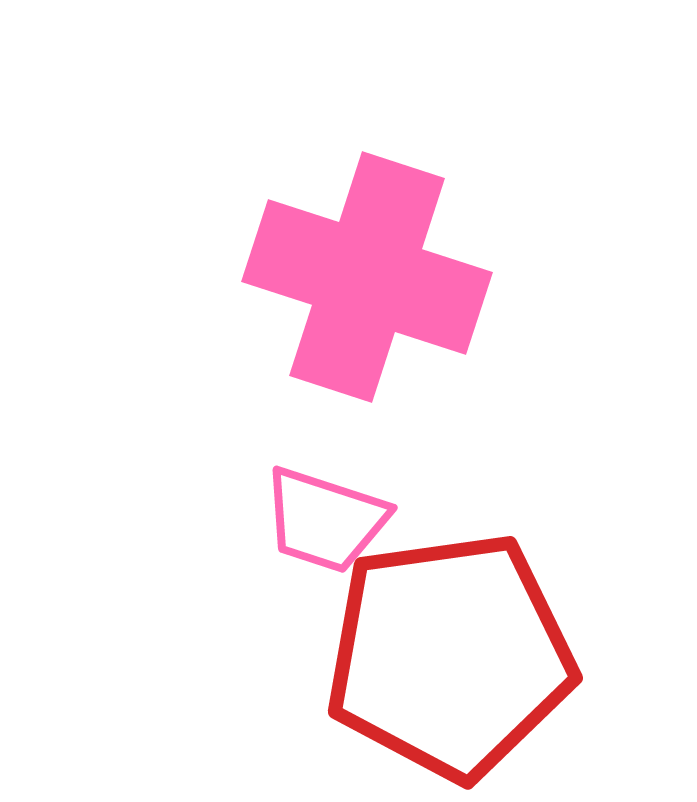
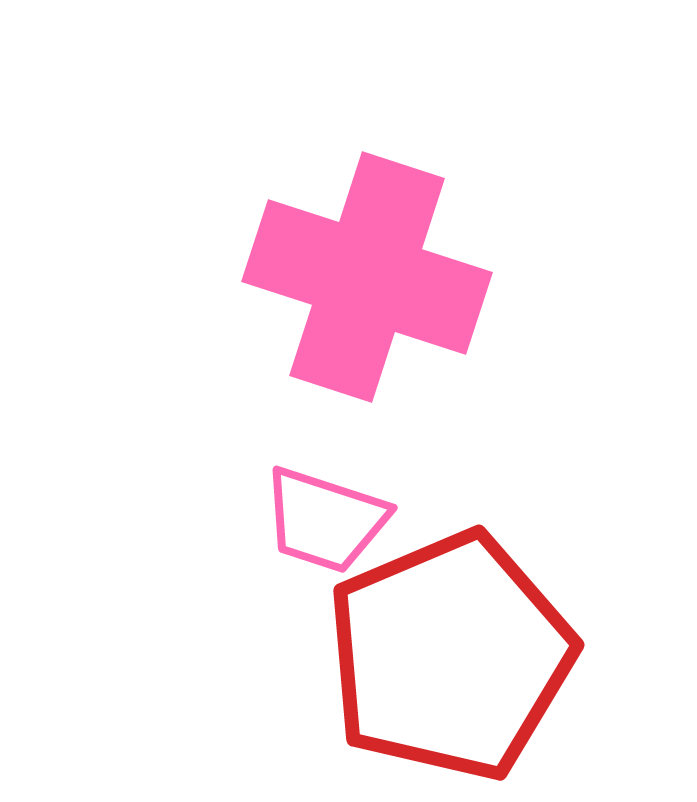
red pentagon: rotated 15 degrees counterclockwise
